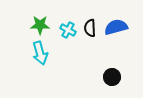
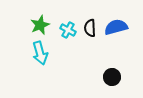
green star: rotated 24 degrees counterclockwise
